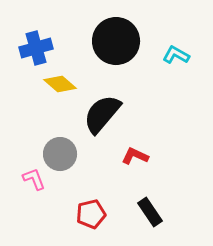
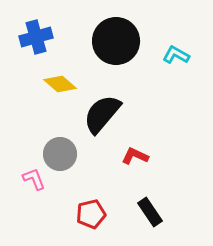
blue cross: moved 11 px up
